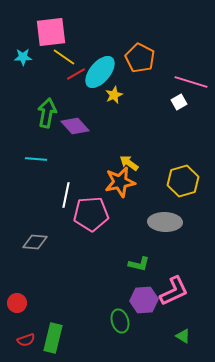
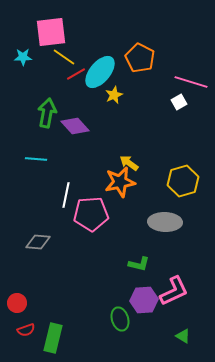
gray diamond: moved 3 px right
green ellipse: moved 2 px up
red semicircle: moved 10 px up
